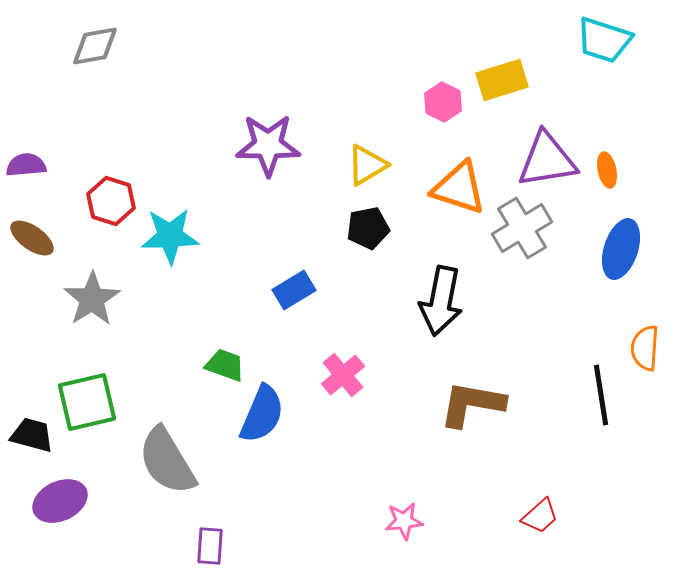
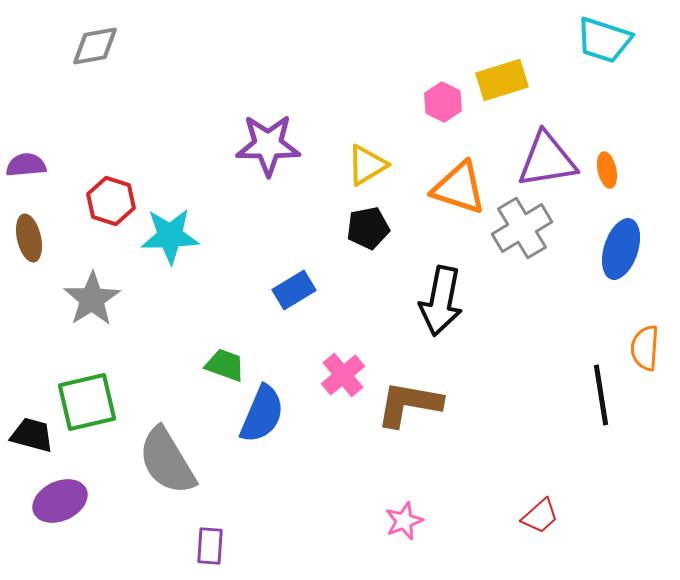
brown ellipse: moved 3 px left; rotated 42 degrees clockwise
brown L-shape: moved 63 px left
pink star: rotated 15 degrees counterclockwise
